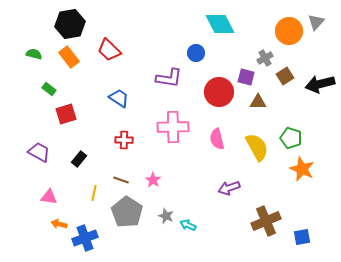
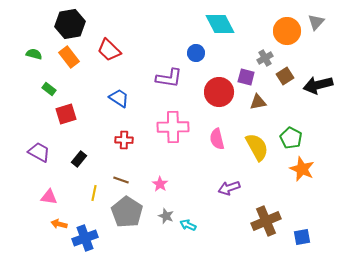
orange circle: moved 2 px left
black arrow: moved 2 px left, 1 px down
brown triangle: rotated 12 degrees counterclockwise
green pentagon: rotated 10 degrees clockwise
pink star: moved 7 px right, 4 px down
